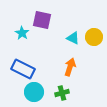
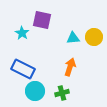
cyan triangle: rotated 32 degrees counterclockwise
cyan circle: moved 1 px right, 1 px up
